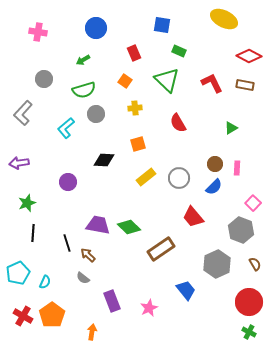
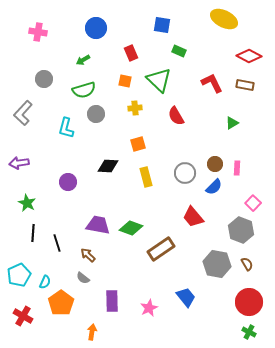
red rectangle at (134, 53): moved 3 px left
green triangle at (167, 80): moved 8 px left
orange square at (125, 81): rotated 24 degrees counterclockwise
red semicircle at (178, 123): moved 2 px left, 7 px up
cyan L-shape at (66, 128): rotated 35 degrees counterclockwise
green triangle at (231, 128): moved 1 px right, 5 px up
black diamond at (104, 160): moved 4 px right, 6 px down
yellow rectangle at (146, 177): rotated 66 degrees counterclockwise
gray circle at (179, 178): moved 6 px right, 5 px up
green star at (27, 203): rotated 24 degrees counterclockwise
green diamond at (129, 227): moved 2 px right, 1 px down; rotated 25 degrees counterclockwise
black line at (67, 243): moved 10 px left
gray hexagon at (217, 264): rotated 24 degrees counterclockwise
brown semicircle at (255, 264): moved 8 px left
cyan pentagon at (18, 273): moved 1 px right, 2 px down
blue trapezoid at (186, 290): moved 7 px down
purple rectangle at (112, 301): rotated 20 degrees clockwise
orange pentagon at (52, 315): moved 9 px right, 12 px up
